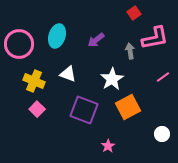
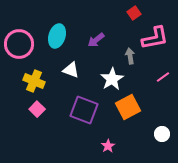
gray arrow: moved 5 px down
white triangle: moved 3 px right, 4 px up
